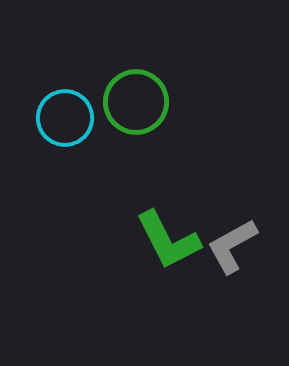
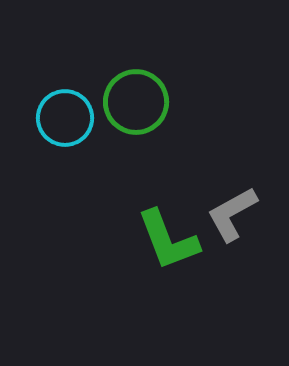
green L-shape: rotated 6 degrees clockwise
gray L-shape: moved 32 px up
